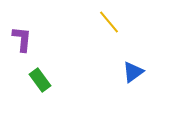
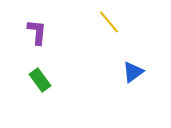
purple L-shape: moved 15 px right, 7 px up
